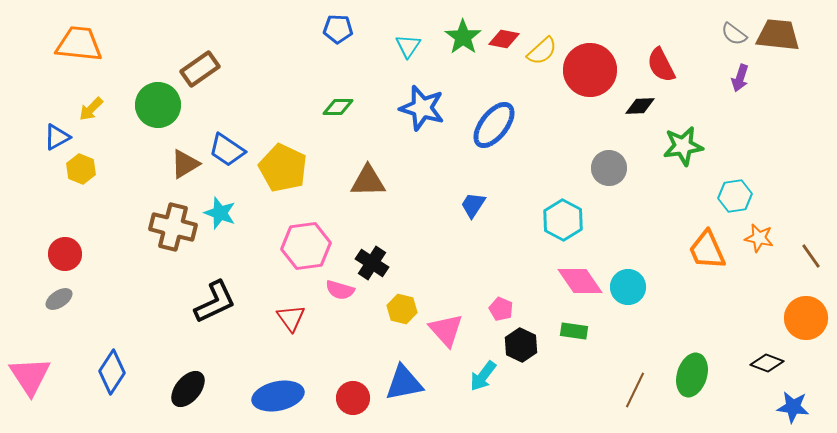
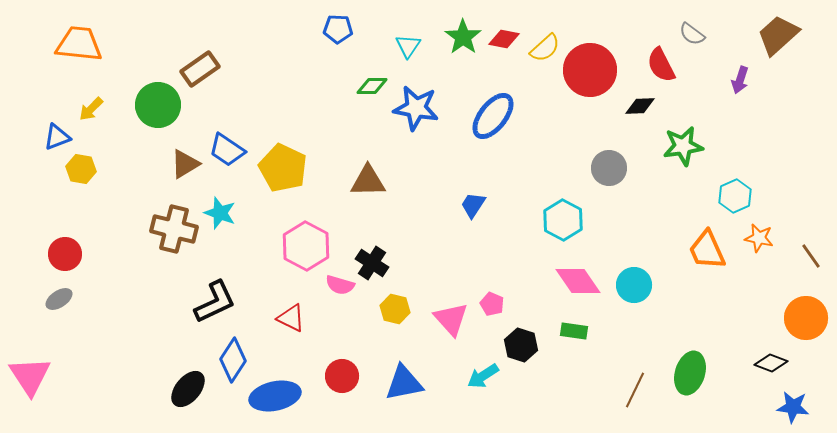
gray semicircle at (734, 34): moved 42 px left
brown trapezoid at (778, 35): rotated 48 degrees counterclockwise
yellow semicircle at (542, 51): moved 3 px right, 3 px up
purple arrow at (740, 78): moved 2 px down
green diamond at (338, 107): moved 34 px right, 21 px up
blue star at (422, 108): moved 6 px left; rotated 6 degrees counterclockwise
blue ellipse at (494, 125): moved 1 px left, 9 px up
blue triangle at (57, 137): rotated 8 degrees clockwise
yellow hexagon at (81, 169): rotated 12 degrees counterclockwise
cyan hexagon at (735, 196): rotated 16 degrees counterclockwise
brown cross at (173, 227): moved 1 px right, 2 px down
pink hexagon at (306, 246): rotated 24 degrees counterclockwise
pink diamond at (580, 281): moved 2 px left
cyan circle at (628, 287): moved 6 px right, 2 px up
pink semicircle at (340, 290): moved 5 px up
yellow hexagon at (402, 309): moved 7 px left
pink pentagon at (501, 309): moved 9 px left, 5 px up
red triangle at (291, 318): rotated 28 degrees counterclockwise
pink triangle at (446, 330): moved 5 px right, 11 px up
black hexagon at (521, 345): rotated 8 degrees counterclockwise
black diamond at (767, 363): moved 4 px right
blue diamond at (112, 372): moved 121 px right, 12 px up
green ellipse at (692, 375): moved 2 px left, 2 px up
cyan arrow at (483, 376): rotated 20 degrees clockwise
blue ellipse at (278, 396): moved 3 px left
red circle at (353, 398): moved 11 px left, 22 px up
